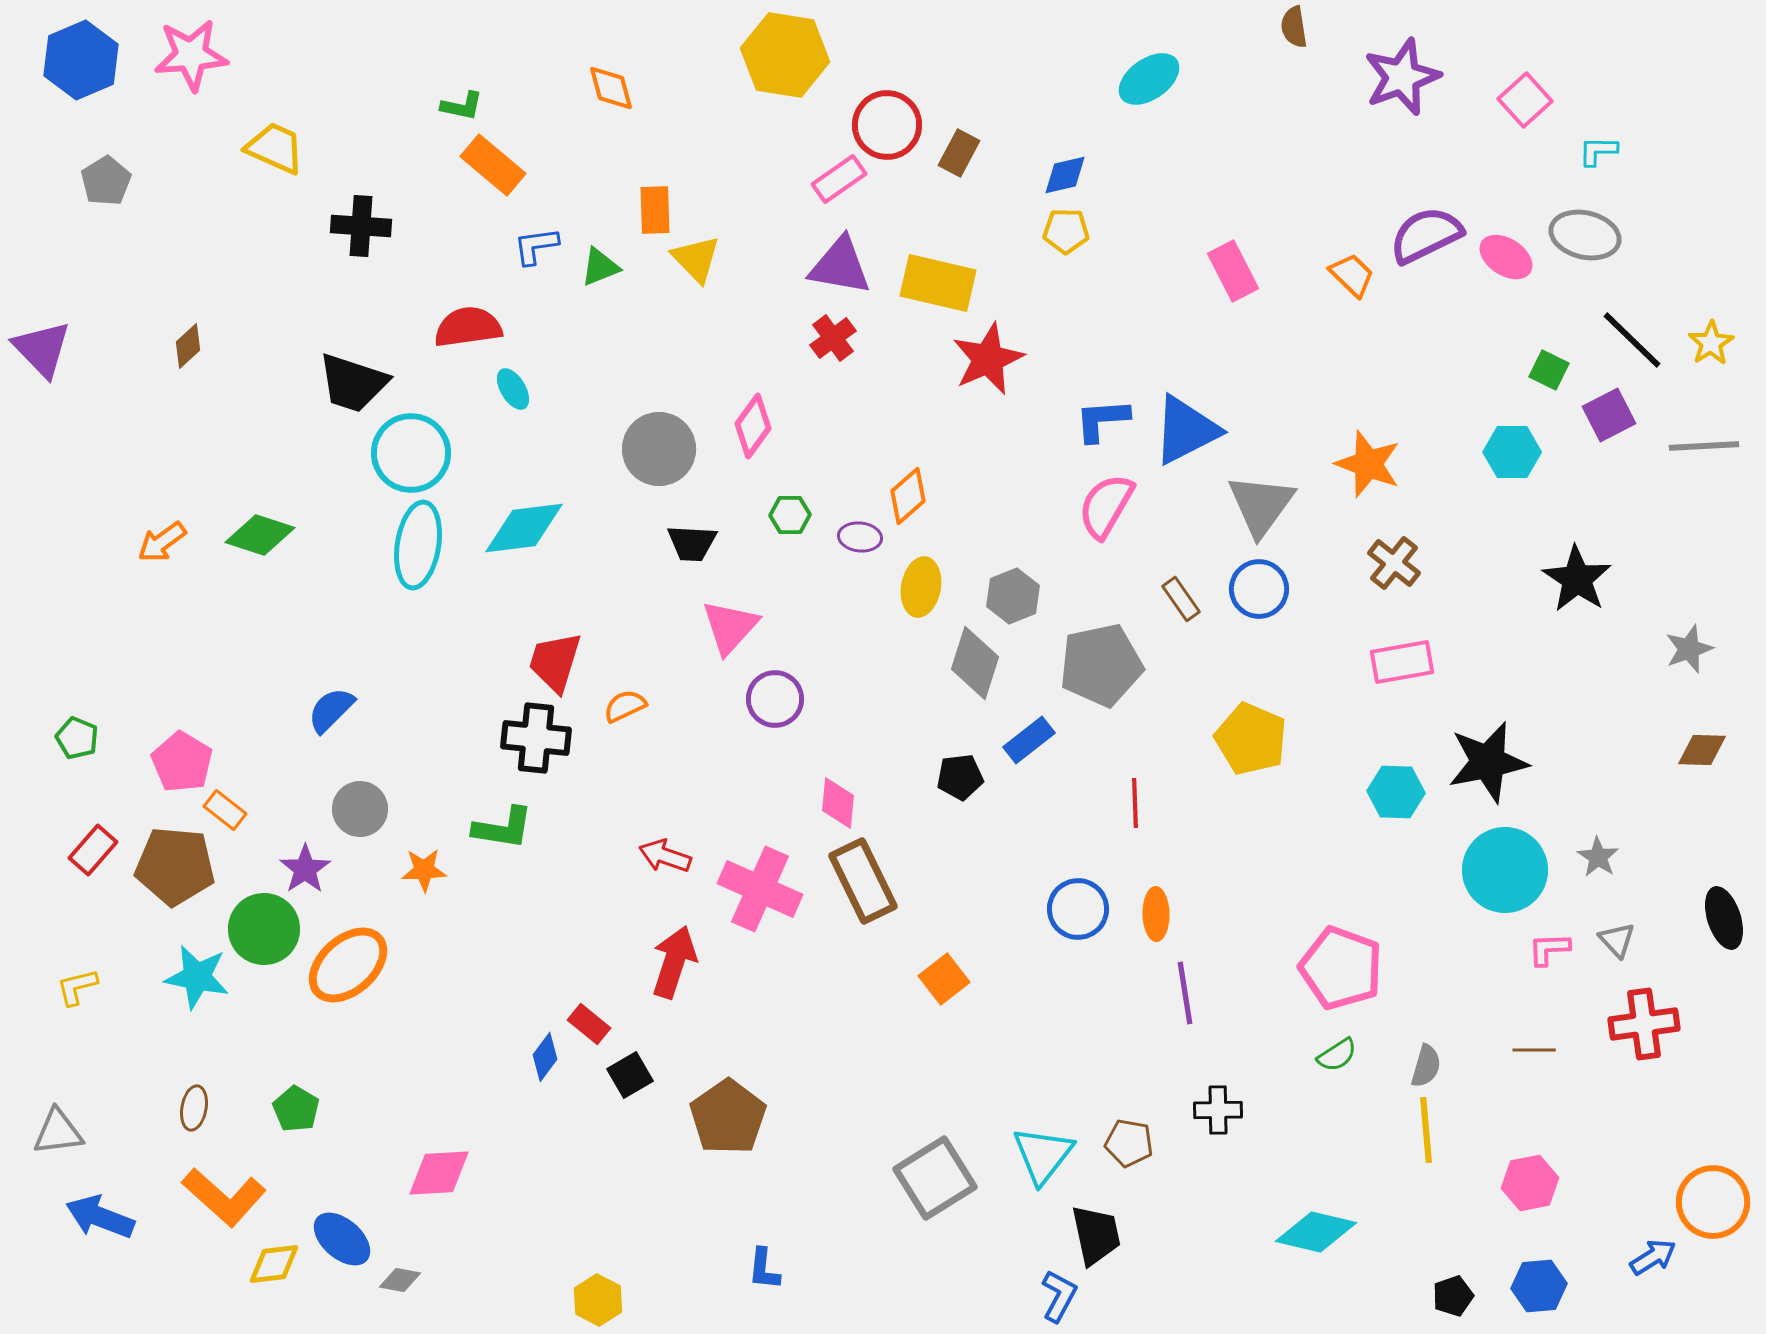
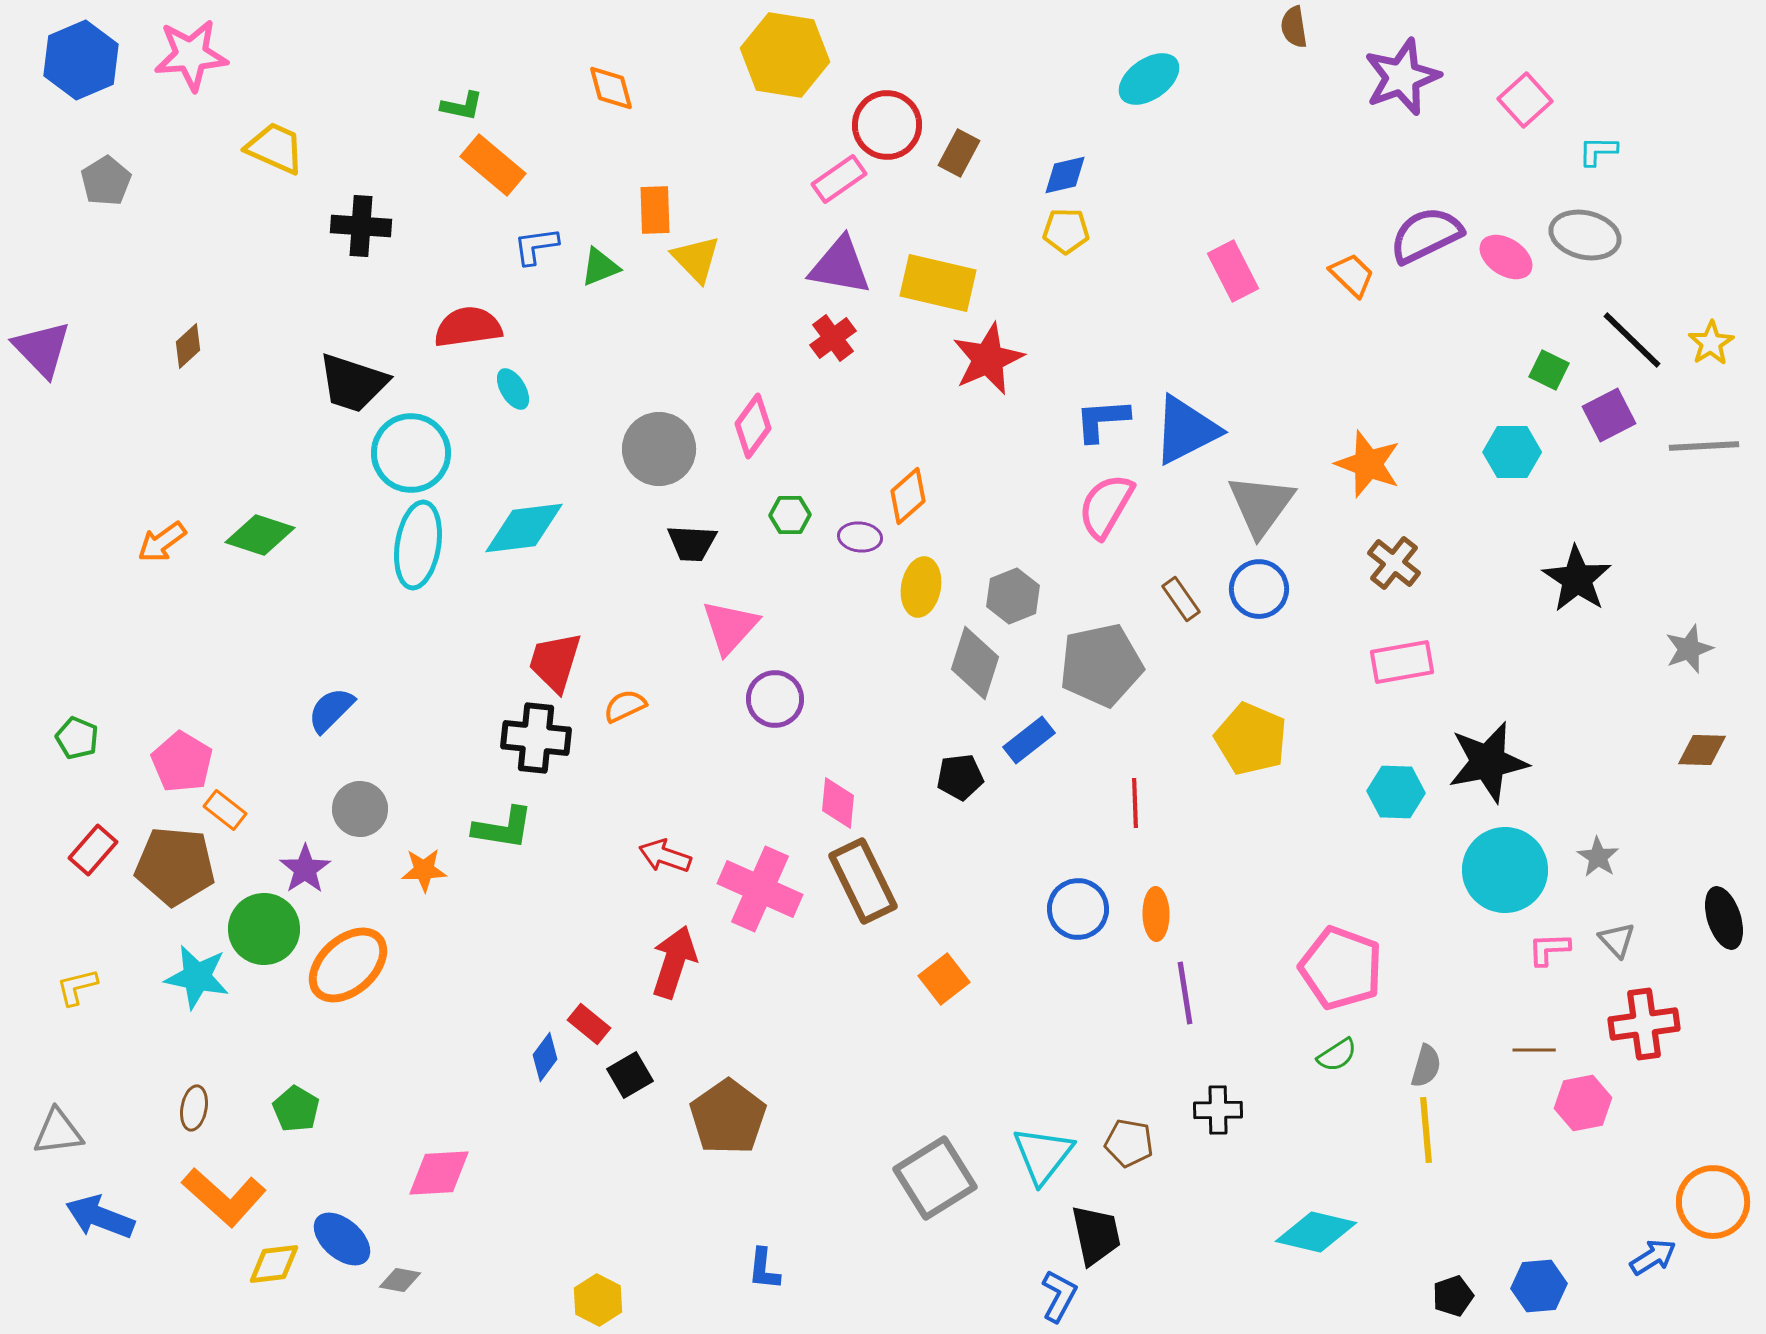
pink hexagon at (1530, 1183): moved 53 px right, 80 px up
